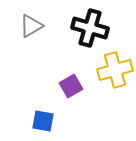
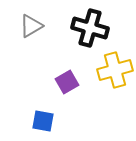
purple square: moved 4 px left, 4 px up
